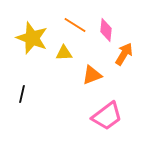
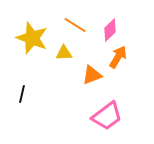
pink diamond: moved 4 px right; rotated 40 degrees clockwise
orange arrow: moved 6 px left, 3 px down
